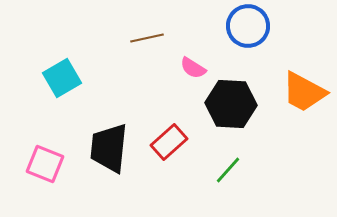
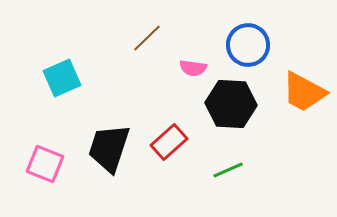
blue circle: moved 19 px down
brown line: rotated 32 degrees counterclockwise
pink semicircle: rotated 24 degrees counterclockwise
cyan square: rotated 6 degrees clockwise
black trapezoid: rotated 12 degrees clockwise
green line: rotated 24 degrees clockwise
